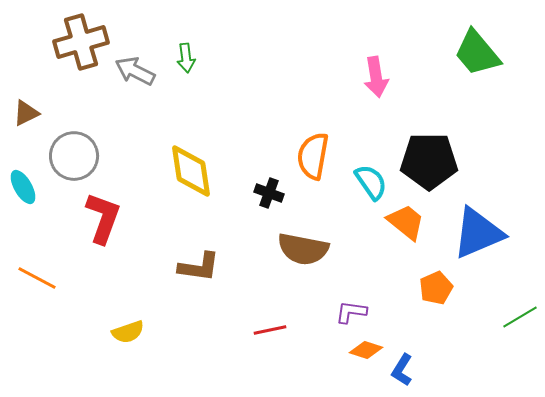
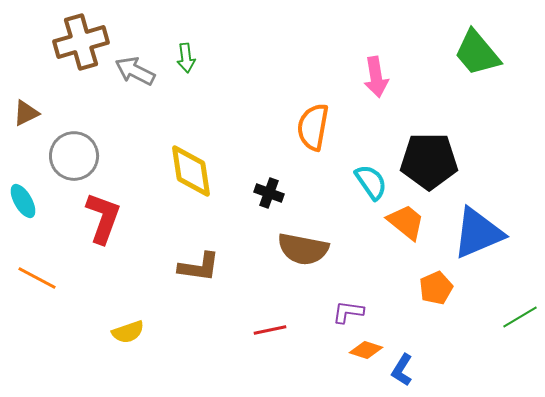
orange semicircle: moved 29 px up
cyan ellipse: moved 14 px down
purple L-shape: moved 3 px left
